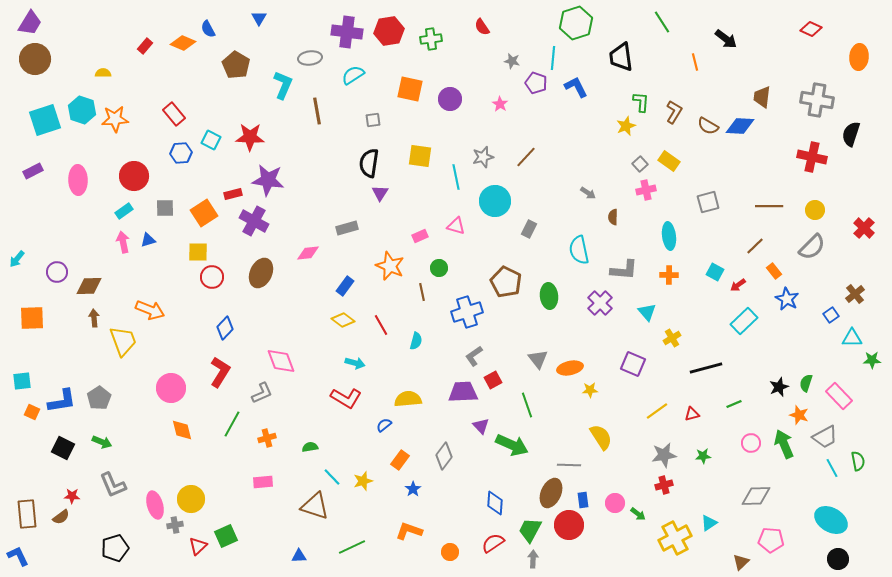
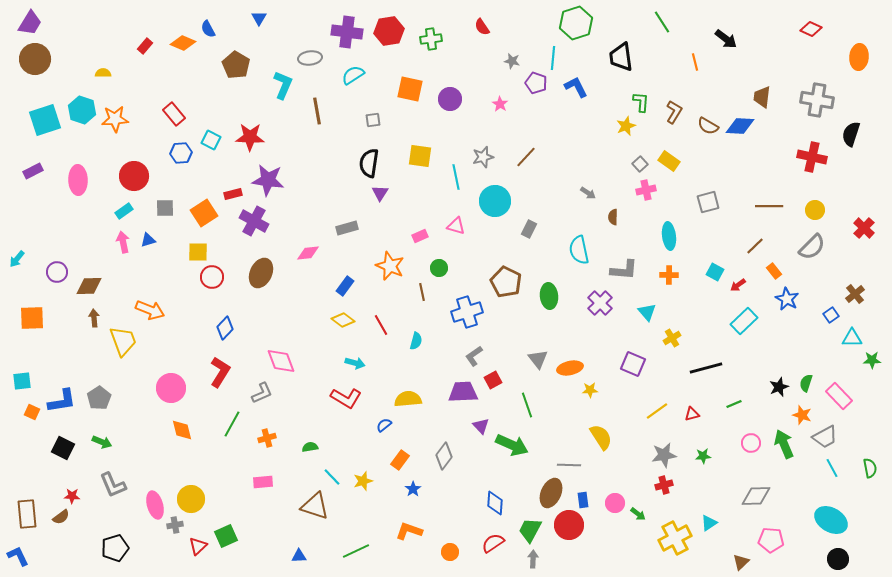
orange star at (799, 415): moved 3 px right
green semicircle at (858, 461): moved 12 px right, 7 px down
green line at (352, 547): moved 4 px right, 4 px down
